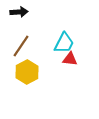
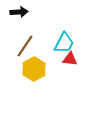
brown line: moved 4 px right
yellow hexagon: moved 7 px right, 3 px up
